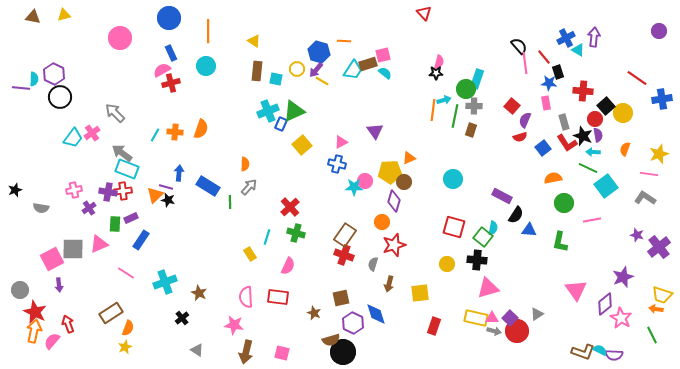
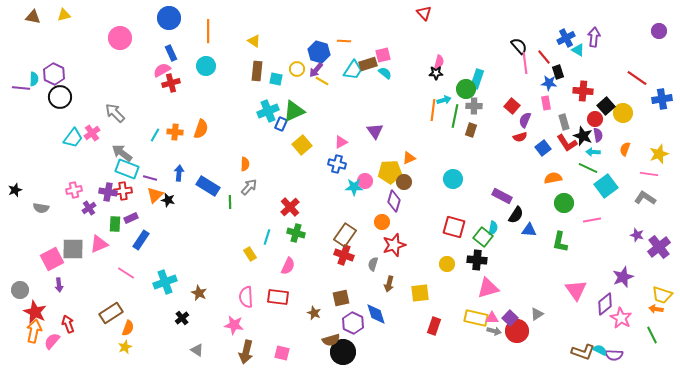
purple line at (166, 187): moved 16 px left, 9 px up
